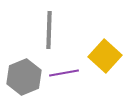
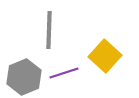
purple line: rotated 8 degrees counterclockwise
